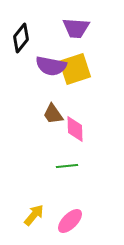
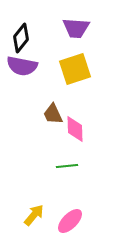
purple semicircle: moved 29 px left
brown trapezoid: rotated 10 degrees clockwise
